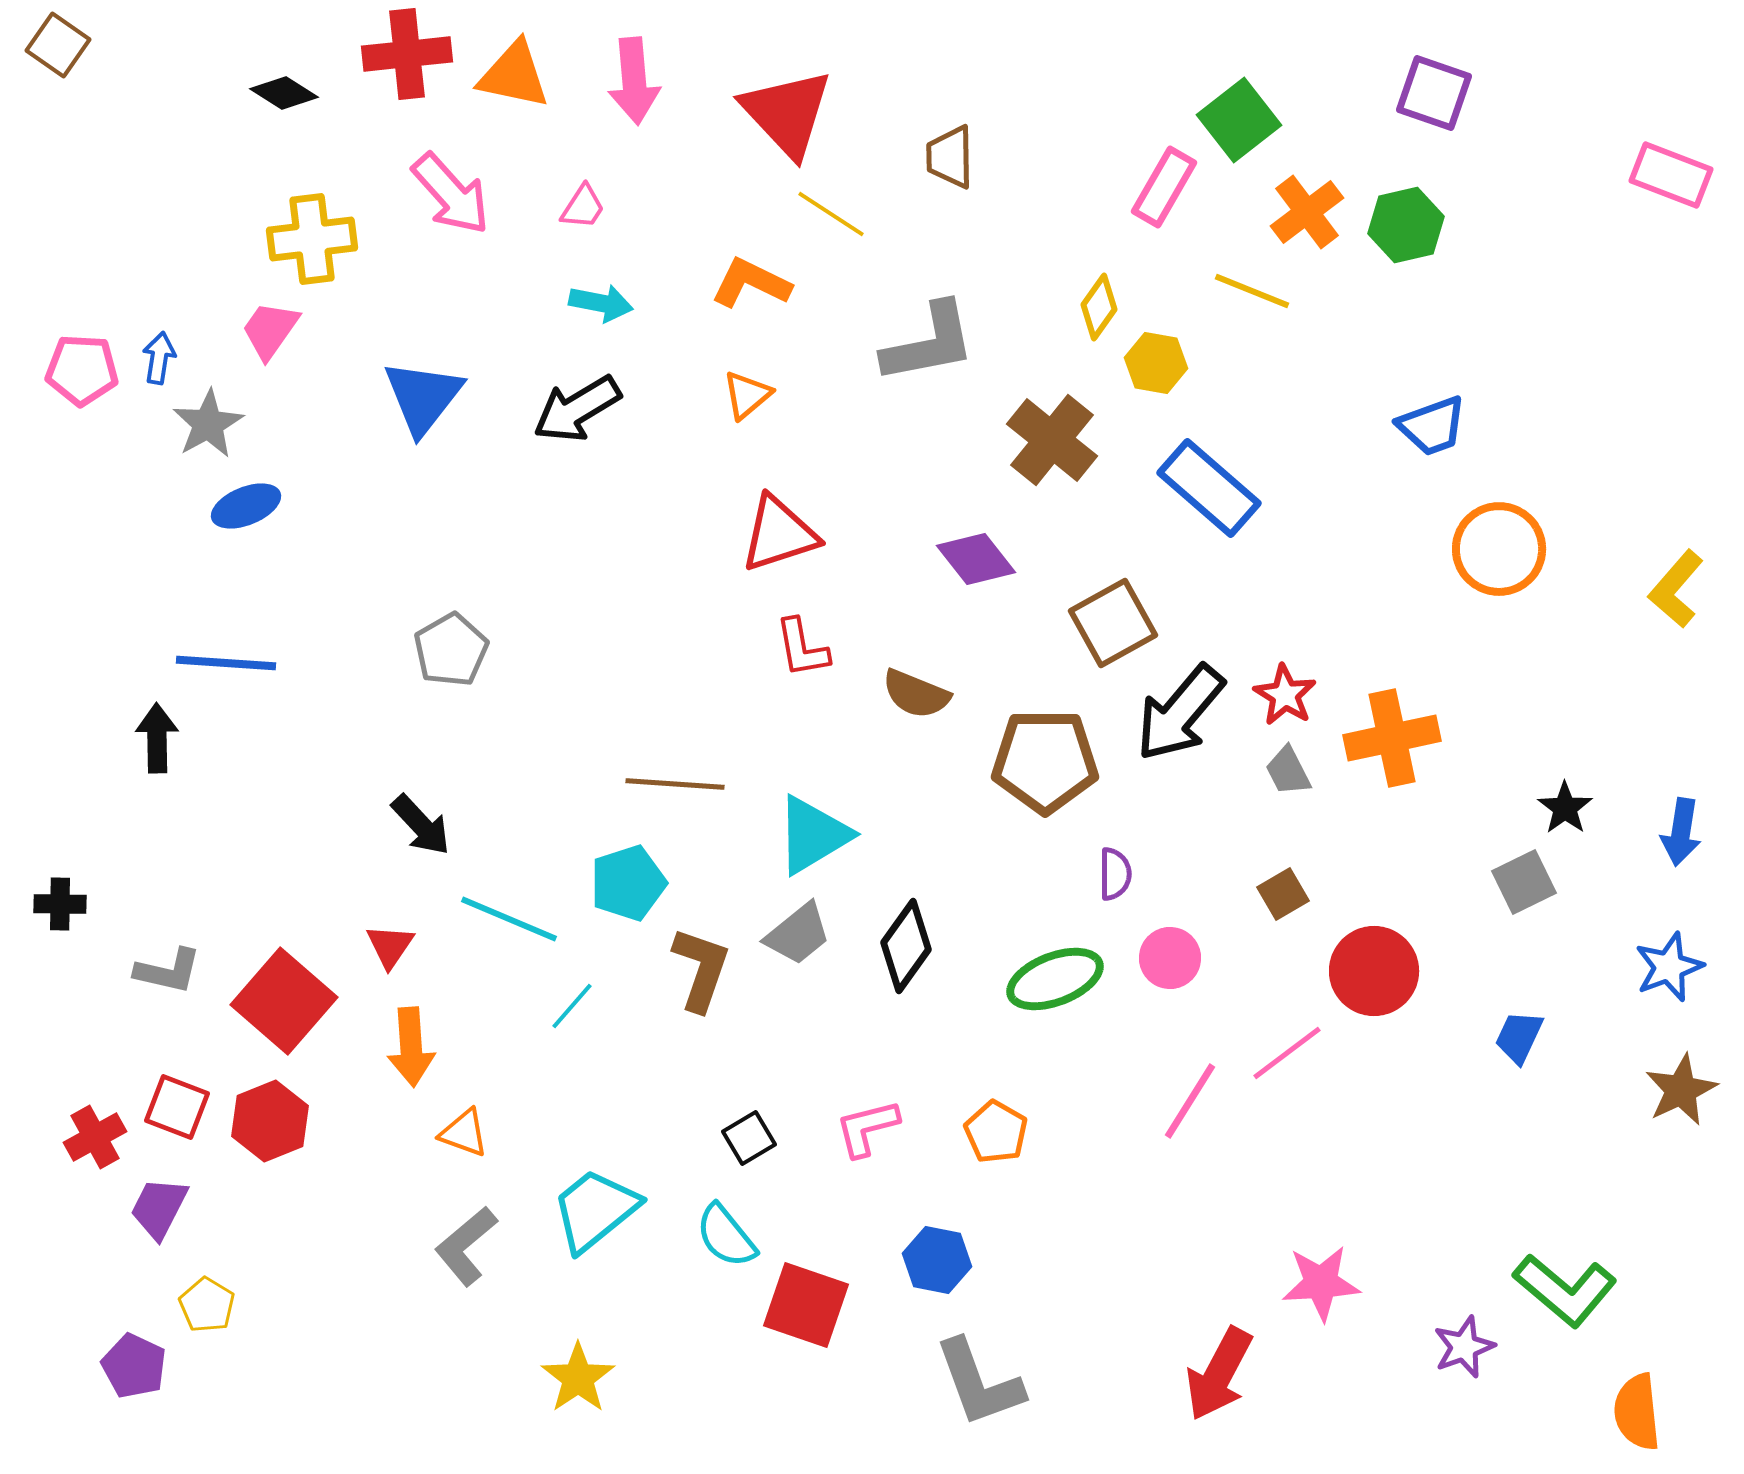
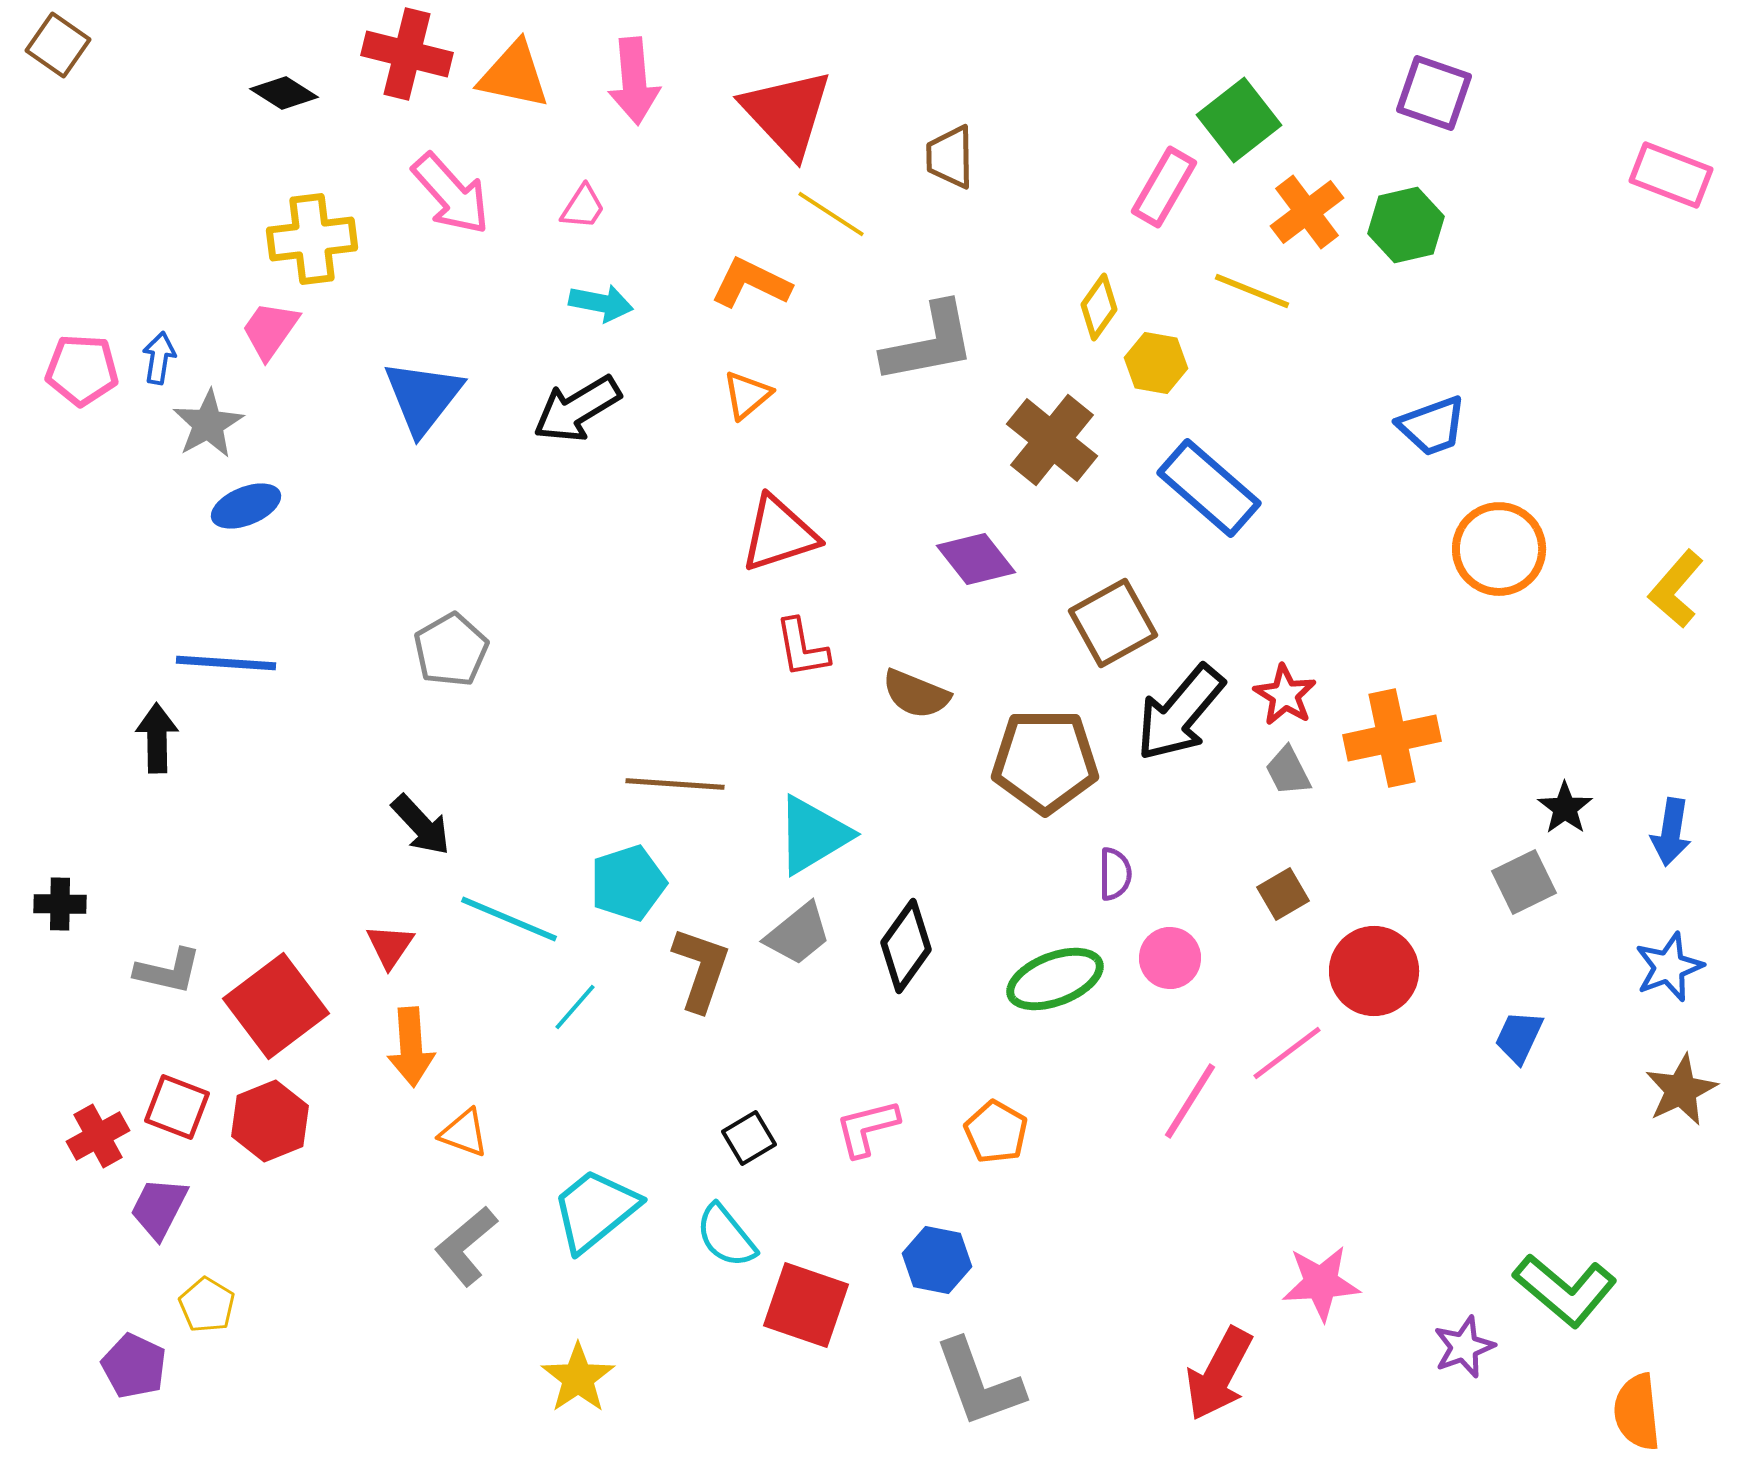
red cross at (407, 54): rotated 20 degrees clockwise
blue arrow at (1681, 832): moved 10 px left
red square at (284, 1001): moved 8 px left, 5 px down; rotated 12 degrees clockwise
cyan line at (572, 1006): moved 3 px right, 1 px down
red cross at (95, 1137): moved 3 px right, 1 px up
